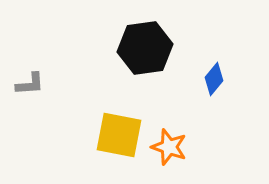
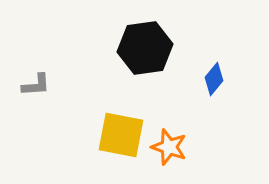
gray L-shape: moved 6 px right, 1 px down
yellow square: moved 2 px right
